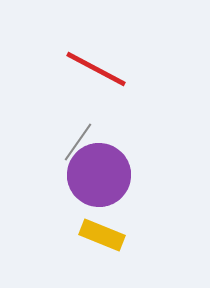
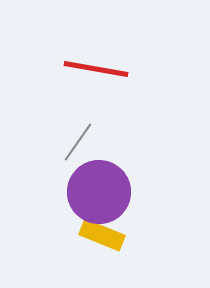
red line: rotated 18 degrees counterclockwise
purple circle: moved 17 px down
